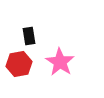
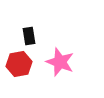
pink star: rotated 12 degrees counterclockwise
